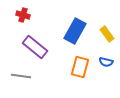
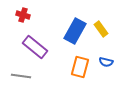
yellow rectangle: moved 6 px left, 5 px up
